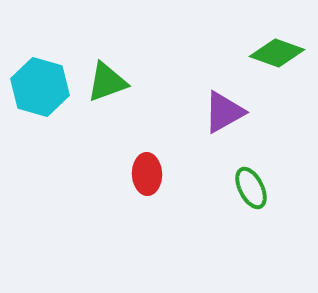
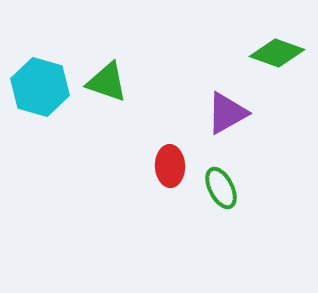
green triangle: rotated 39 degrees clockwise
purple triangle: moved 3 px right, 1 px down
red ellipse: moved 23 px right, 8 px up
green ellipse: moved 30 px left
